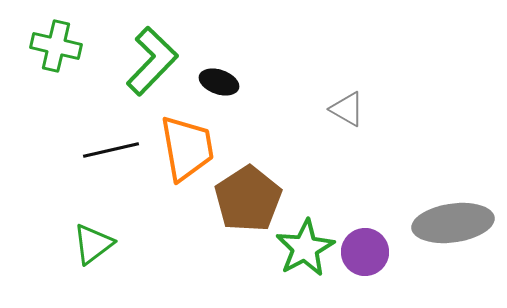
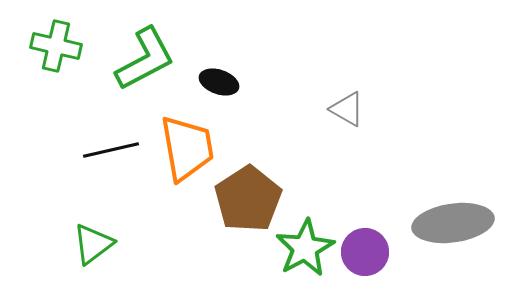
green L-shape: moved 7 px left, 2 px up; rotated 18 degrees clockwise
